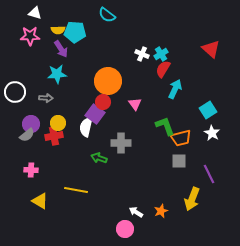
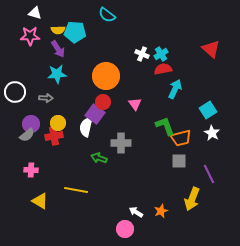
purple arrow: moved 3 px left
red semicircle: rotated 48 degrees clockwise
orange circle: moved 2 px left, 5 px up
